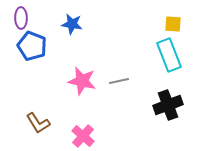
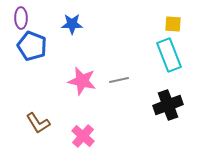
blue star: rotated 10 degrees counterclockwise
gray line: moved 1 px up
